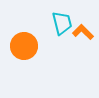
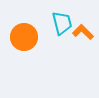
orange circle: moved 9 px up
